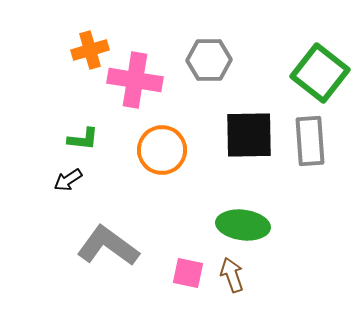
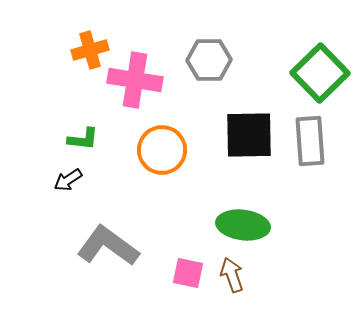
green square: rotated 8 degrees clockwise
